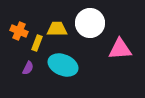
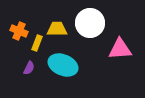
purple semicircle: moved 1 px right
